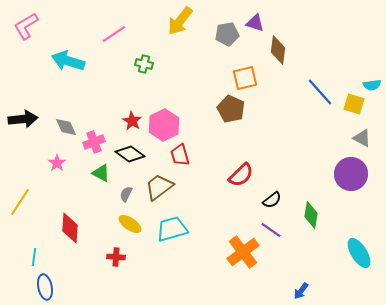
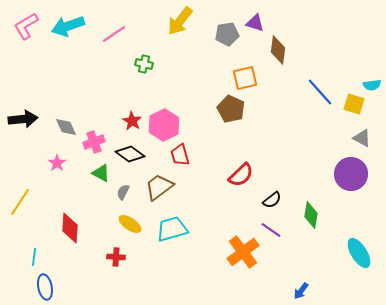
cyan arrow: moved 35 px up; rotated 36 degrees counterclockwise
gray semicircle: moved 3 px left, 2 px up
